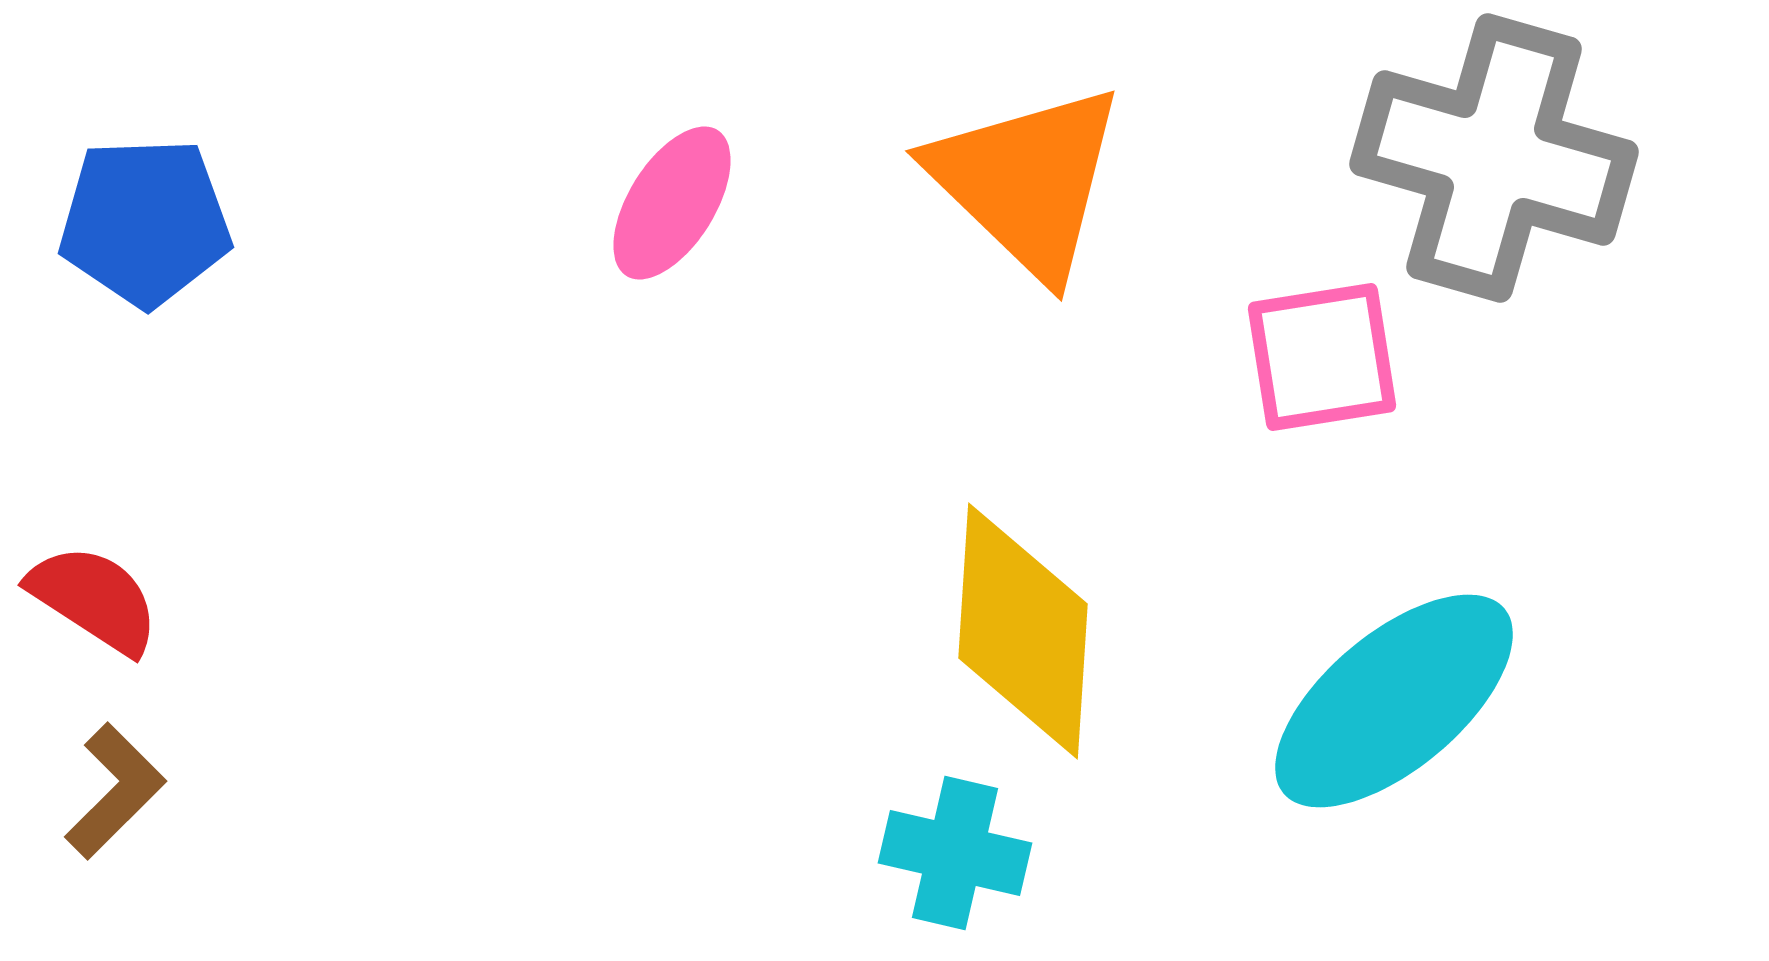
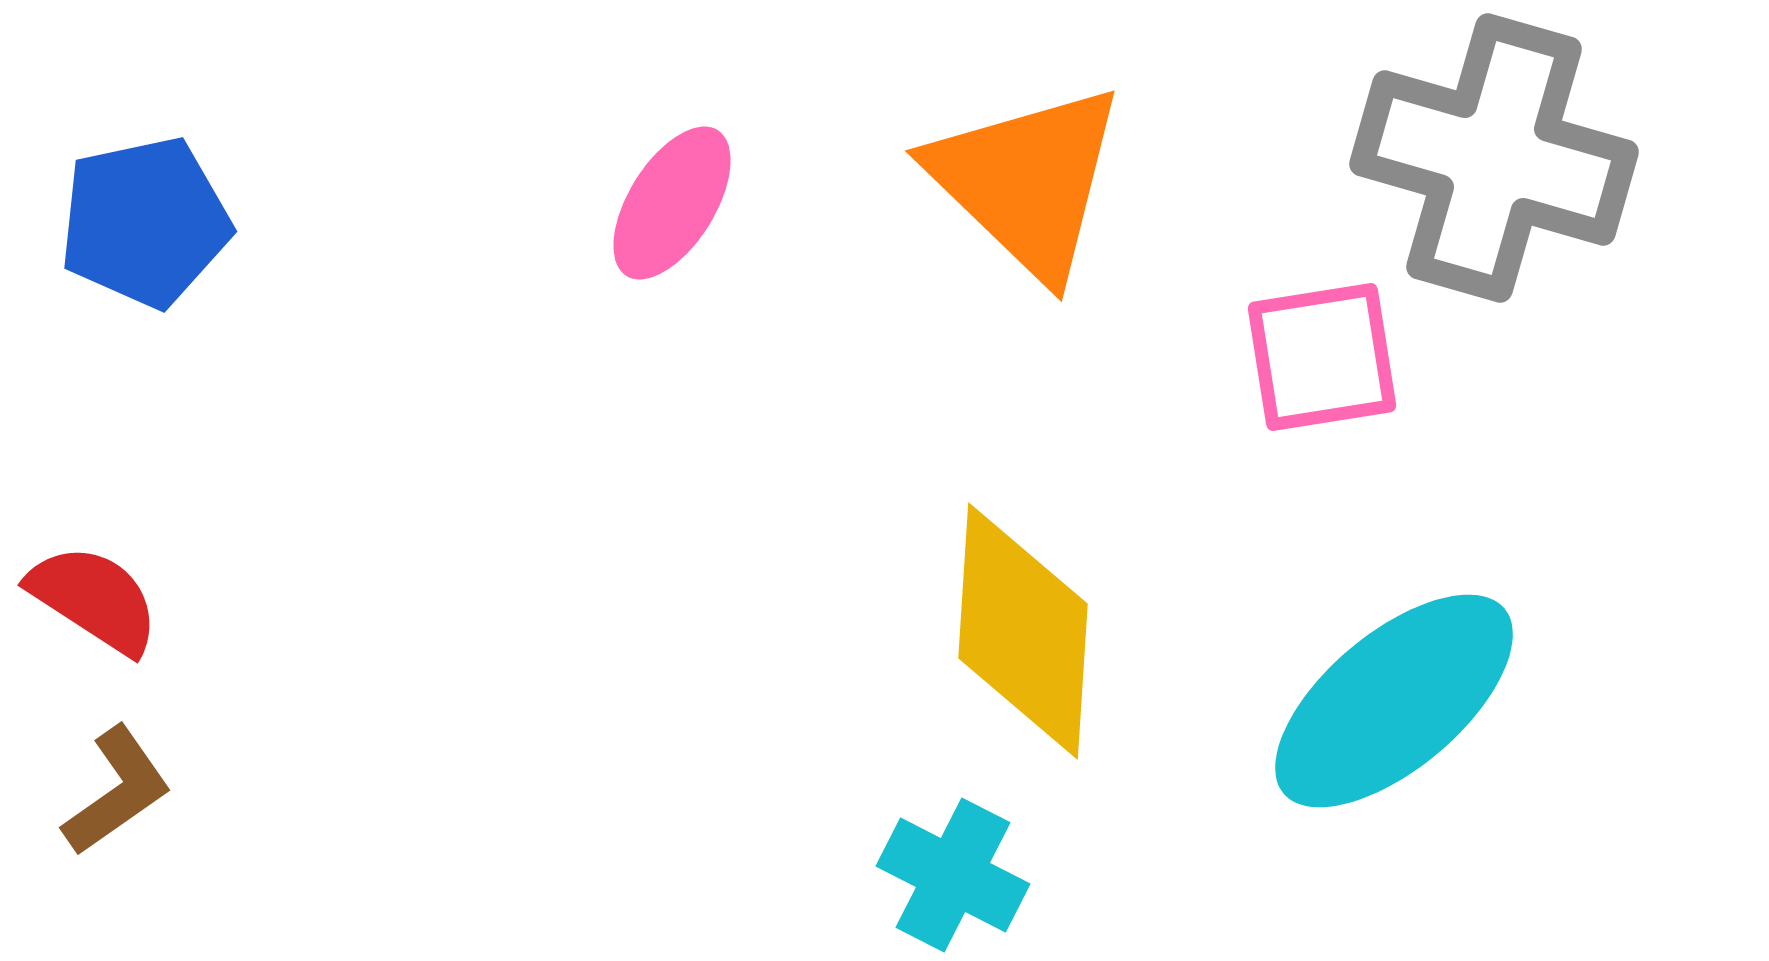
blue pentagon: rotated 10 degrees counterclockwise
brown L-shape: moved 2 px right; rotated 10 degrees clockwise
cyan cross: moved 2 px left, 22 px down; rotated 14 degrees clockwise
